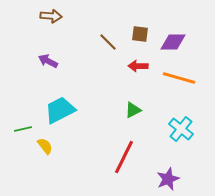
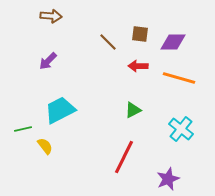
purple arrow: rotated 72 degrees counterclockwise
